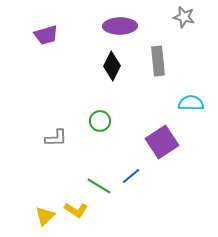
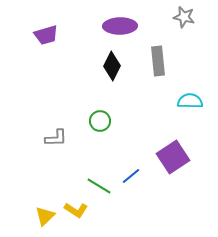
cyan semicircle: moved 1 px left, 2 px up
purple square: moved 11 px right, 15 px down
